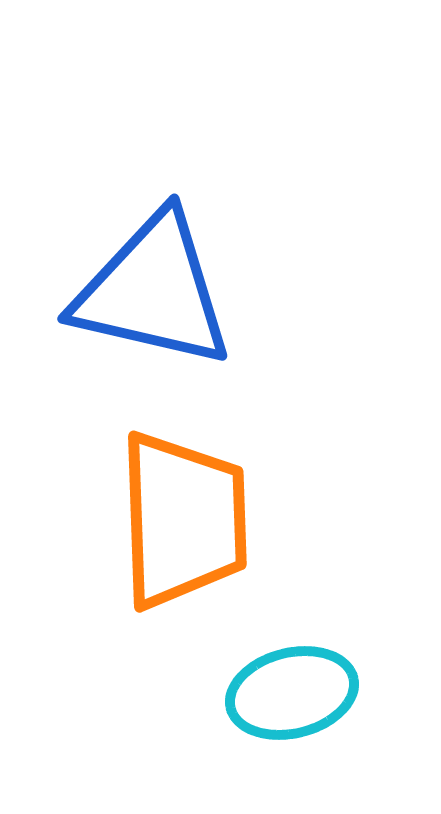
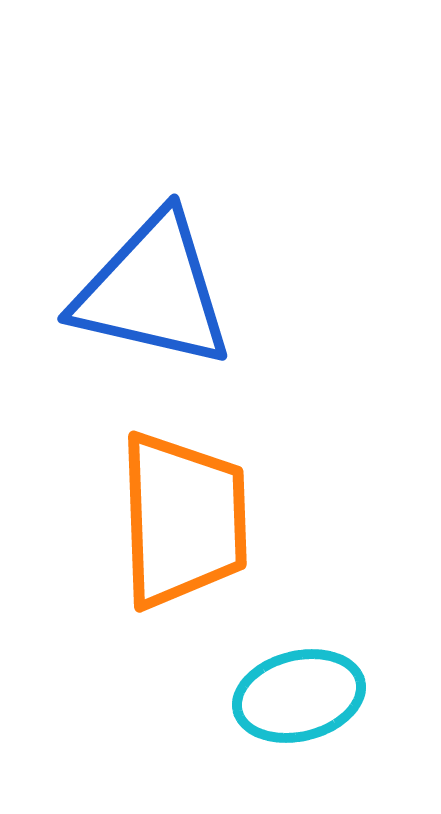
cyan ellipse: moved 7 px right, 3 px down
